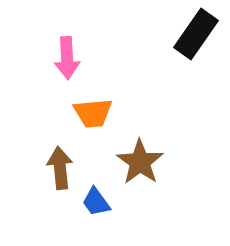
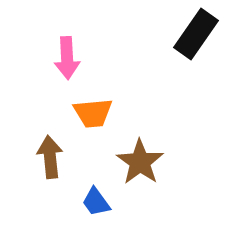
brown arrow: moved 10 px left, 11 px up
